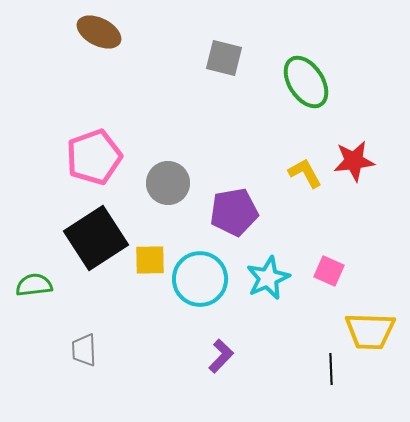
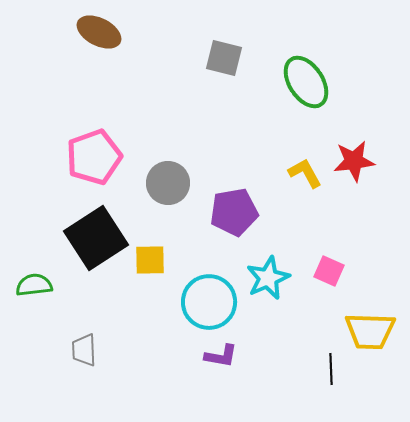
cyan circle: moved 9 px right, 23 px down
purple L-shape: rotated 56 degrees clockwise
